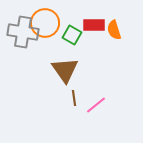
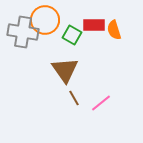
orange circle: moved 3 px up
brown line: rotated 21 degrees counterclockwise
pink line: moved 5 px right, 2 px up
